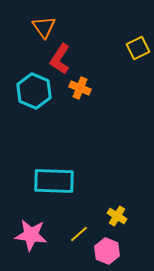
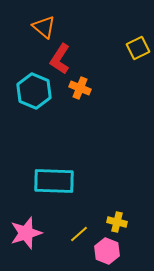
orange triangle: rotated 15 degrees counterclockwise
yellow cross: moved 6 px down; rotated 18 degrees counterclockwise
pink star: moved 5 px left, 2 px up; rotated 24 degrees counterclockwise
